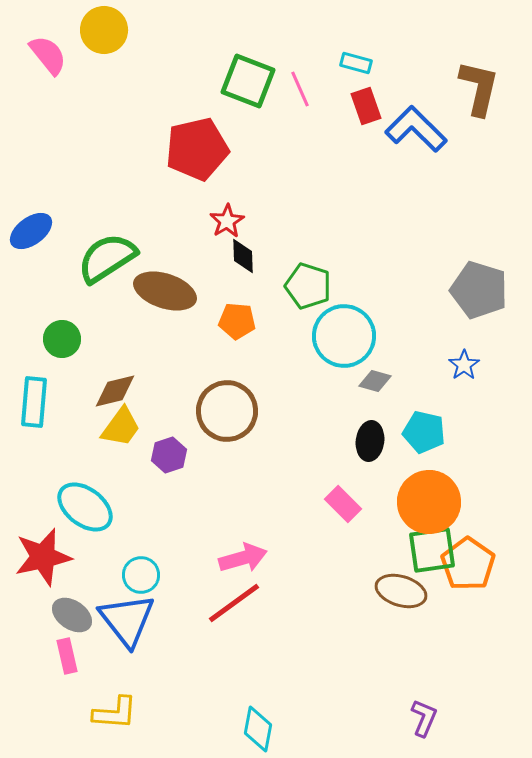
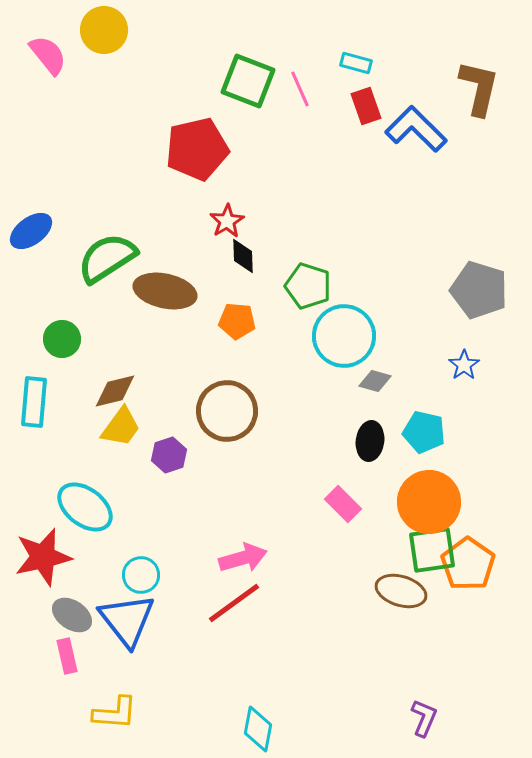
brown ellipse at (165, 291): rotated 6 degrees counterclockwise
